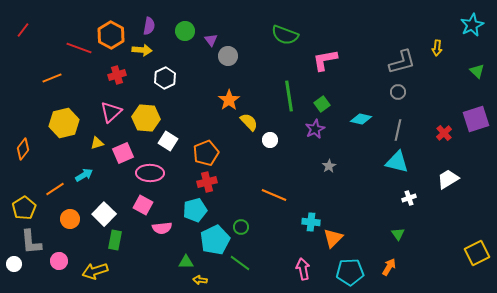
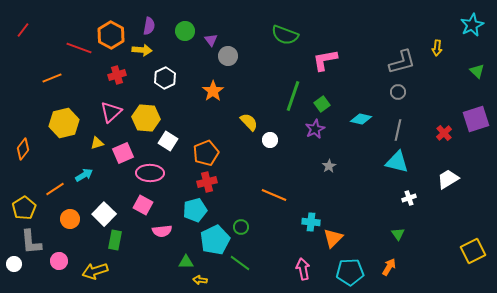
green line at (289, 96): moved 4 px right; rotated 28 degrees clockwise
orange star at (229, 100): moved 16 px left, 9 px up
pink semicircle at (162, 228): moved 3 px down
yellow square at (477, 253): moved 4 px left, 2 px up
